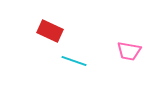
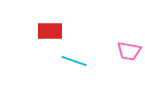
red rectangle: rotated 25 degrees counterclockwise
